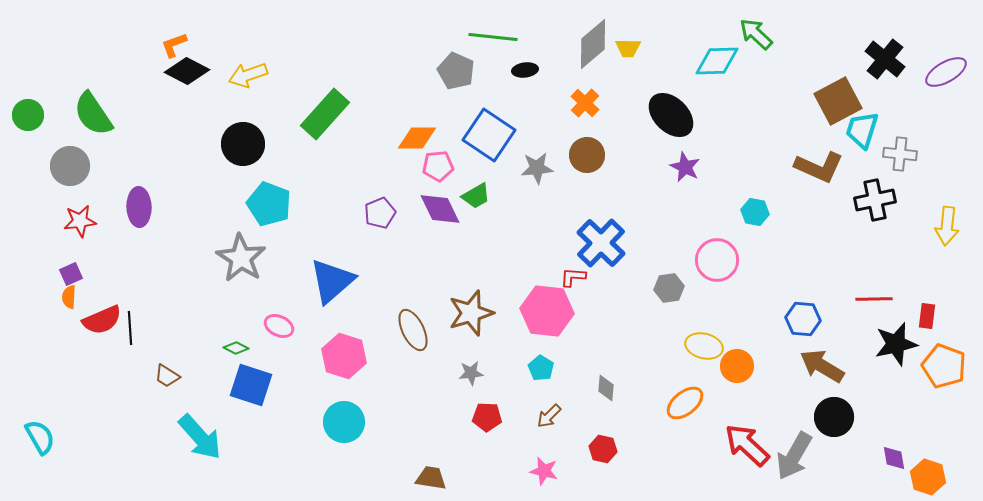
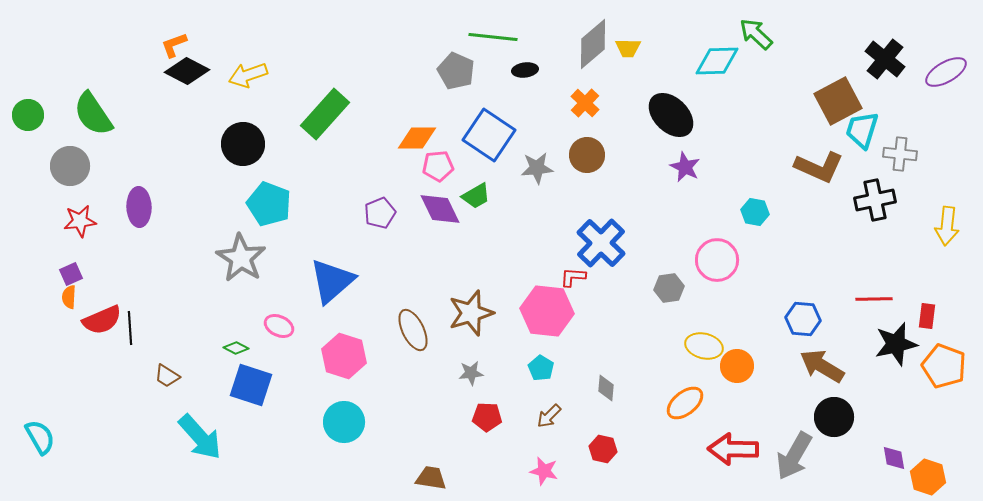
red arrow at (747, 445): moved 14 px left, 4 px down; rotated 42 degrees counterclockwise
